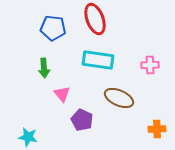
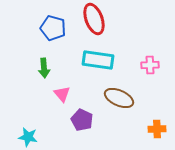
red ellipse: moved 1 px left
blue pentagon: rotated 10 degrees clockwise
